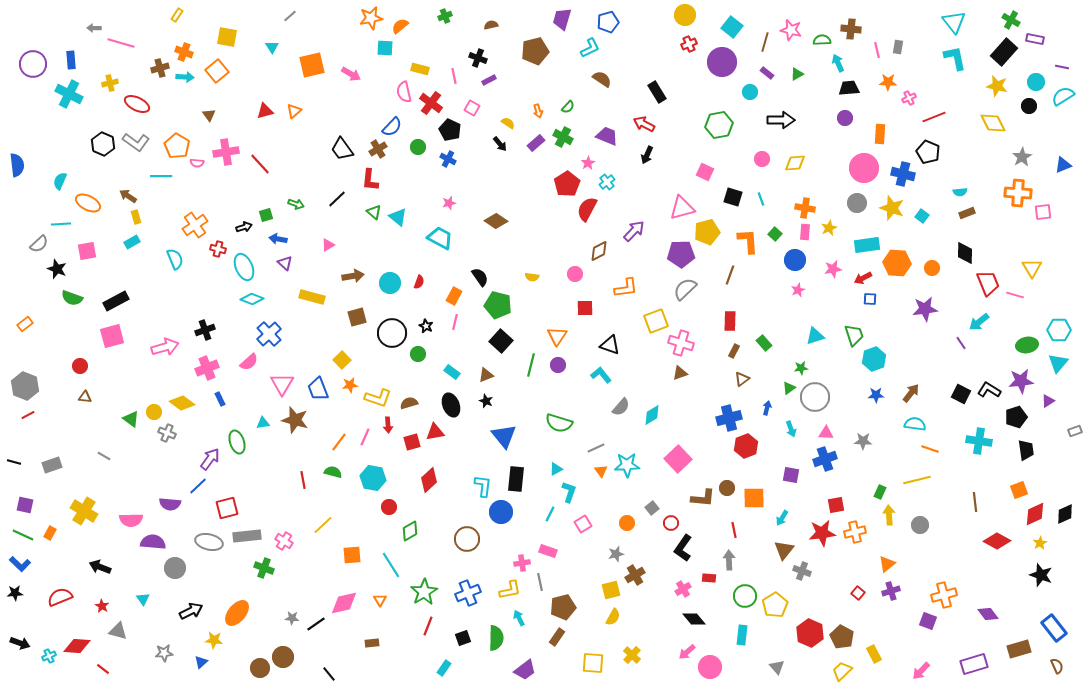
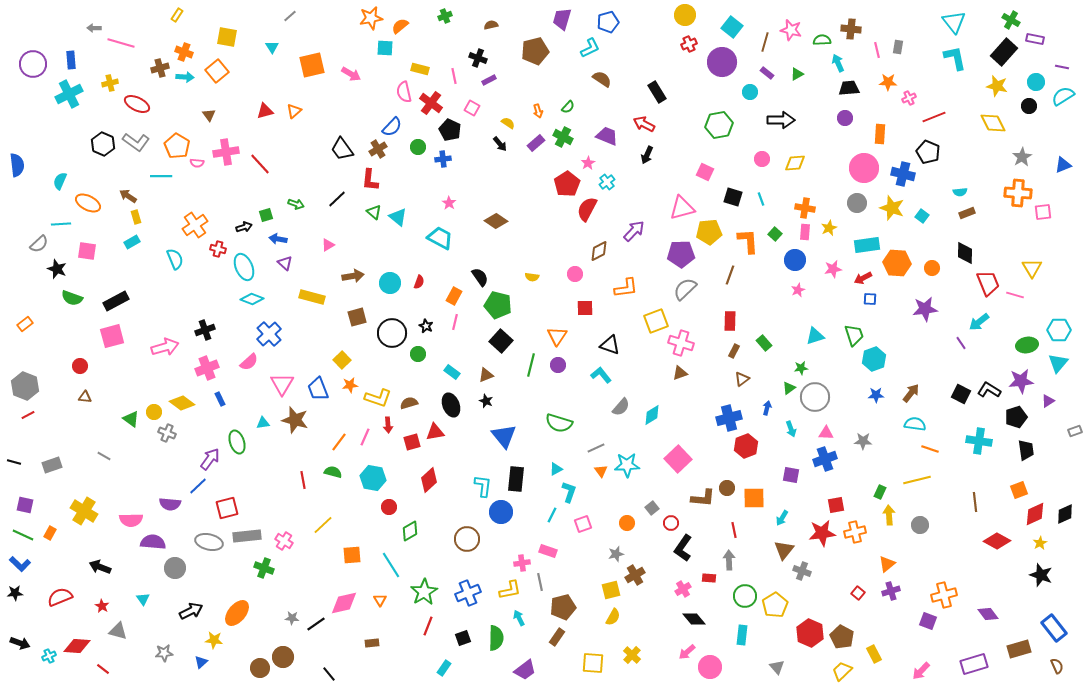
cyan cross at (69, 94): rotated 36 degrees clockwise
blue cross at (448, 159): moved 5 px left; rotated 35 degrees counterclockwise
pink star at (449, 203): rotated 24 degrees counterclockwise
yellow pentagon at (707, 232): moved 2 px right; rotated 10 degrees clockwise
pink square at (87, 251): rotated 18 degrees clockwise
cyan line at (550, 514): moved 2 px right, 1 px down
pink square at (583, 524): rotated 12 degrees clockwise
